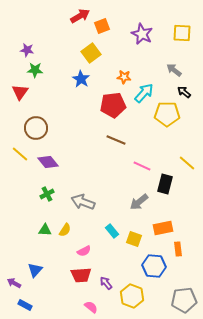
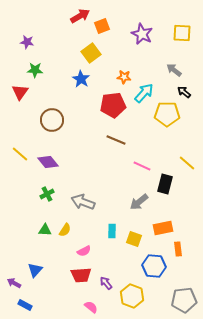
purple star at (27, 50): moved 8 px up
brown circle at (36, 128): moved 16 px right, 8 px up
cyan rectangle at (112, 231): rotated 40 degrees clockwise
